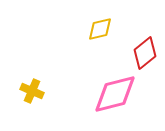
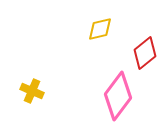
pink diamond: moved 3 px right, 2 px down; rotated 39 degrees counterclockwise
